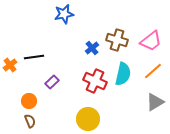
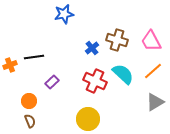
pink trapezoid: rotated 100 degrees clockwise
orange cross: rotated 16 degrees clockwise
cyan semicircle: rotated 60 degrees counterclockwise
